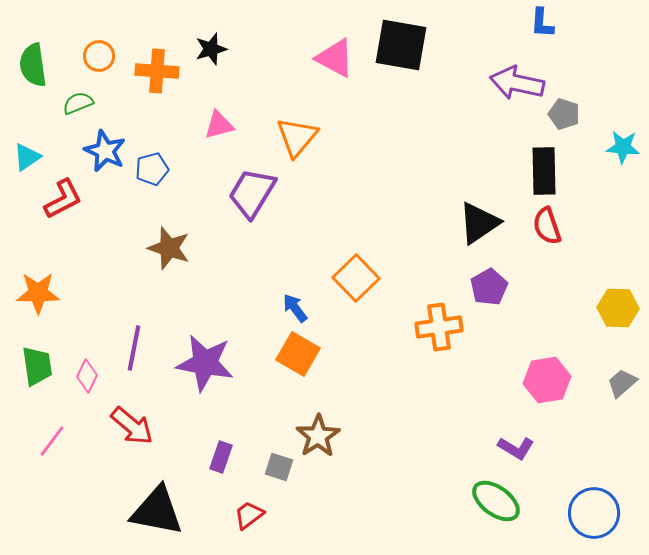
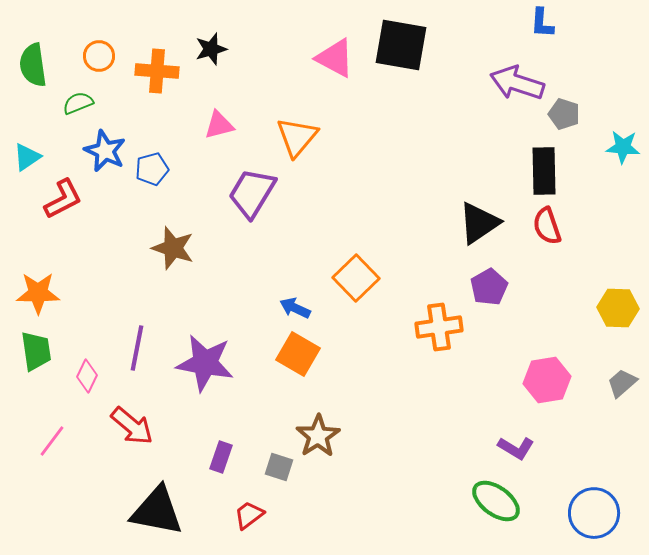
purple arrow at (517, 83): rotated 6 degrees clockwise
brown star at (169, 248): moved 4 px right
blue arrow at (295, 308): rotated 28 degrees counterclockwise
purple line at (134, 348): moved 3 px right
green trapezoid at (37, 366): moved 1 px left, 15 px up
